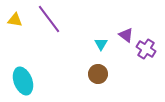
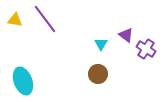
purple line: moved 4 px left
